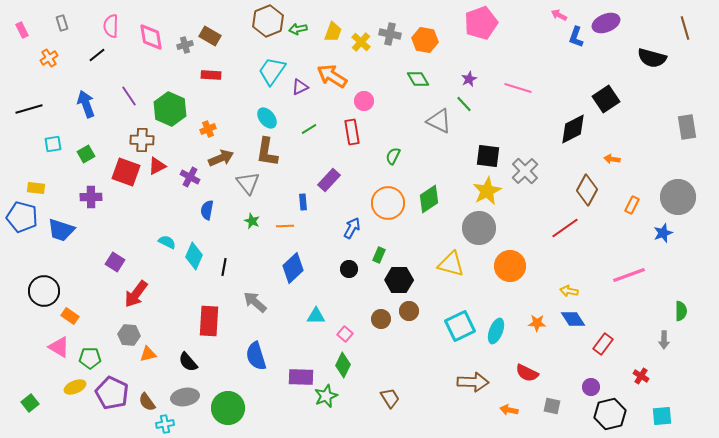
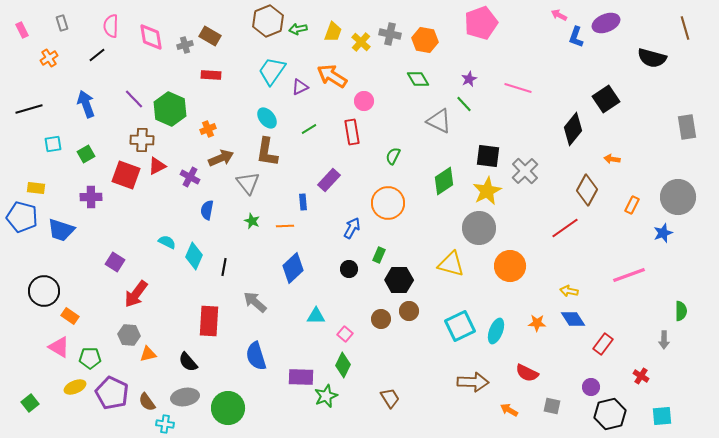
purple line at (129, 96): moved 5 px right, 3 px down; rotated 10 degrees counterclockwise
black diamond at (573, 129): rotated 24 degrees counterclockwise
red square at (126, 172): moved 3 px down
green diamond at (429, 199): moved 15 px right, 18 px up
orange arrow at (509, 410): rotated 18 degrees clockwise
cyan cross at (165, 424): rotated 18 degrees clockwise
